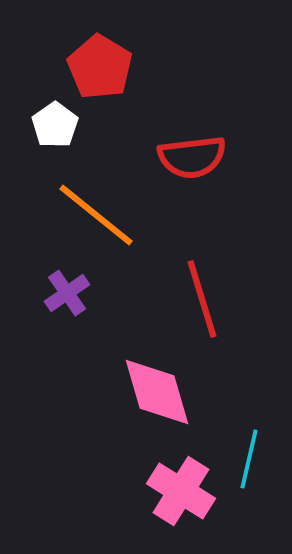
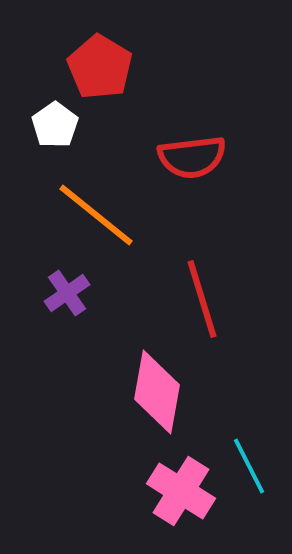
pink diamond: rotated 26 degrees clockwise
cyan line: moved 7 px down; rotated 40 degrees counterclockwise
